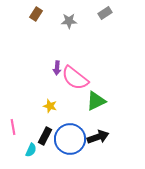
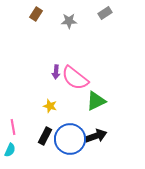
purple arrow: moved 1 px left, 4 px down
black arrow: moved 2 px left, 1 px up
cyan semicircle: moved 21 px left
